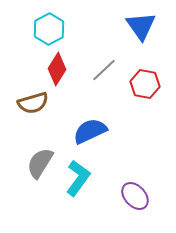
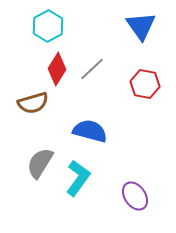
cyan hexagon: moved 1 px left, 3 px up
gray line: moved 12 px left, 1 px up
blue semicircle: rotated 40 degrees clockwise
purple ellipse: rotated 8 degrees clockwise
